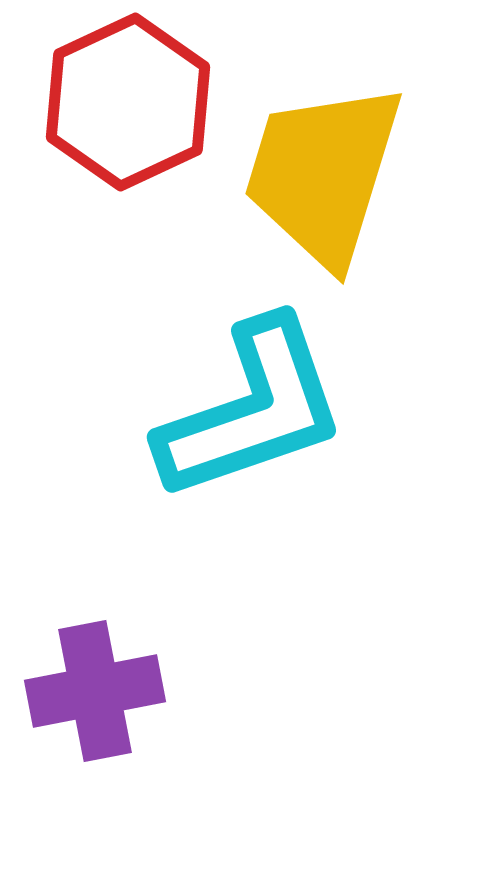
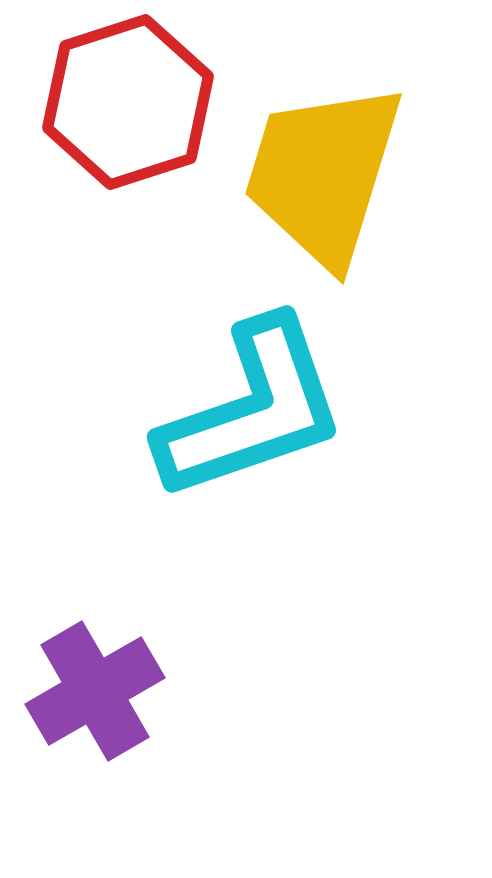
red hexagon: rotated 7 degrees clockwise
purple cross: rotated 19 degrees counterclockwise
